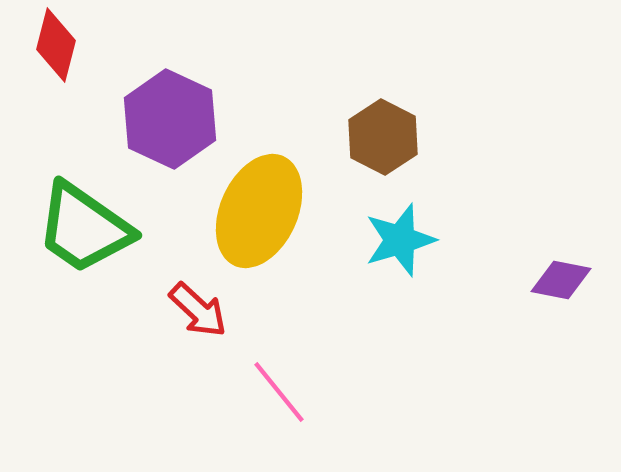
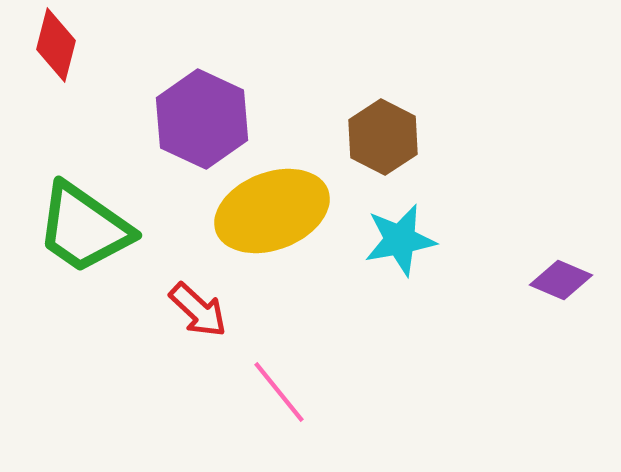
purple hexagon: moved 32 px right
yellow ellipse: moved 13 px right; rotated 45 degrees clockwise
cyan star: rotated 6 degrees clockwise
purple diamond: rotated 12 degrees clockwise
